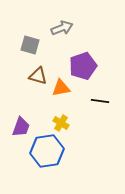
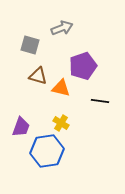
orange triangle: rotated 24 degrees clockwise
